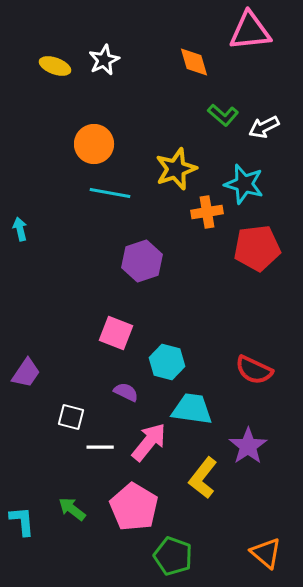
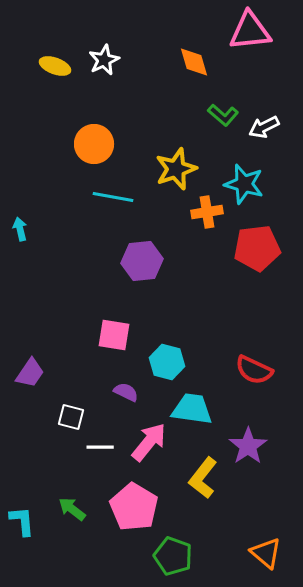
cyan line: moved 3 px right, 4 px down
purple hexagon: rotated 12 degrees clockwise
pink square: moved 2 px left, 2 px down; rotated 12 degrees counterclockwise
purple trapezoid: moved 4 px right
